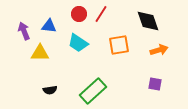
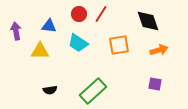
purple arrow: moved 8 px left; rotated 12 degrees clockwise
yellow triangle: moved 2 px up
